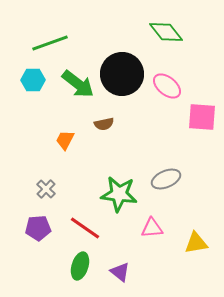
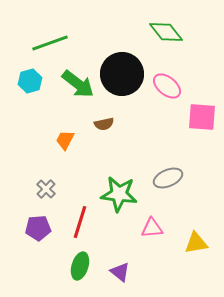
cyan hexagon: moved 3 px left, 1 px down; rotated 15 degrees counterclockwise
gray ellipse: moved 2 px right, 1 px up
red line: moved 5 px left, 6 px up; rotated 72 degrees clockwise
